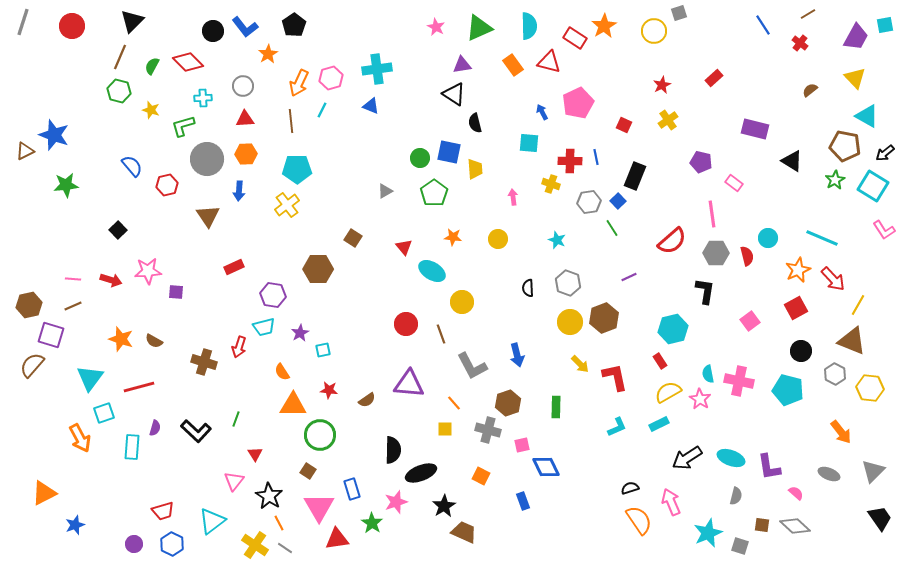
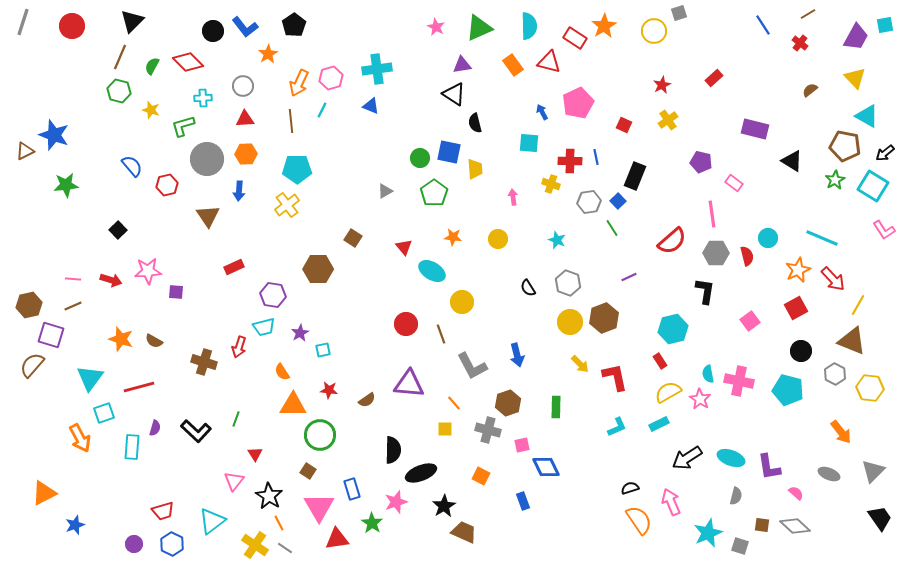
black semicircle at (528, 288): rotated 30 degrees counterclockwise
